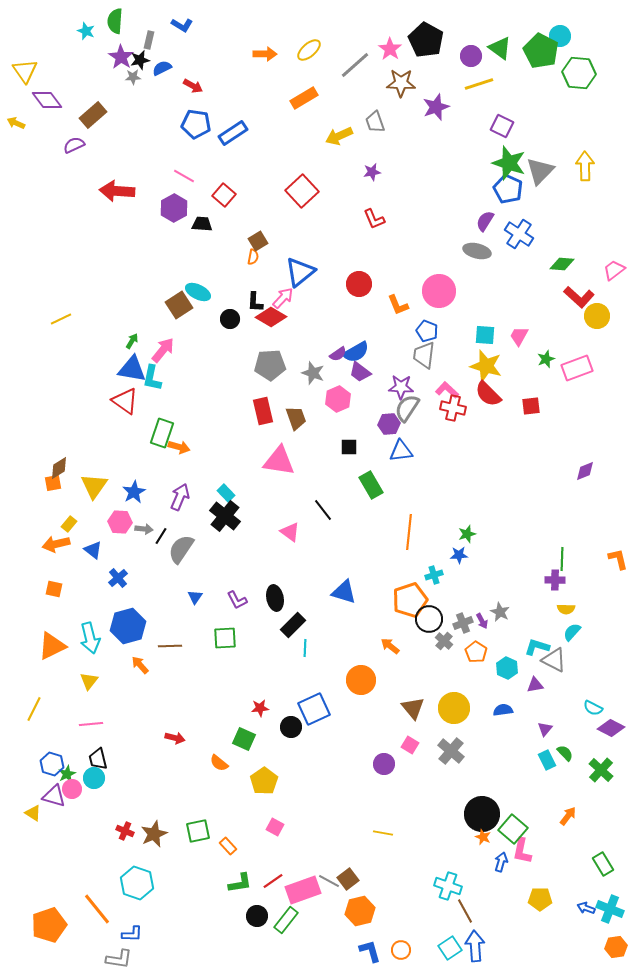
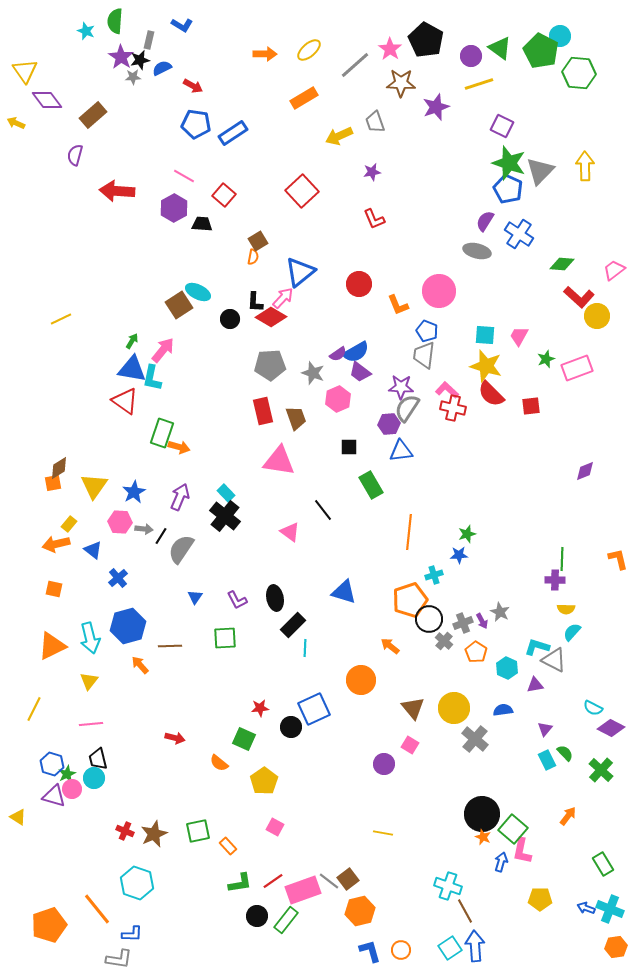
purple semicircle at (74, 145): moved 1 px right, 10 px down; rotated 50 degrees counterclockwise
red semicircle at (488, 394): moved 3 px right
gray cross at (451, 751): moved 24 px right, 12 px up
yellow triangle at (33, 813): moved 15 px left, 4 px down
gray line at (329, 881): rotated 10 degrees clockwise
